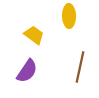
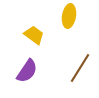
yellow ellipse: rotated 10 degrees clockwise
brown line: moved 1 px down; rotated 20 degrees clockwise
